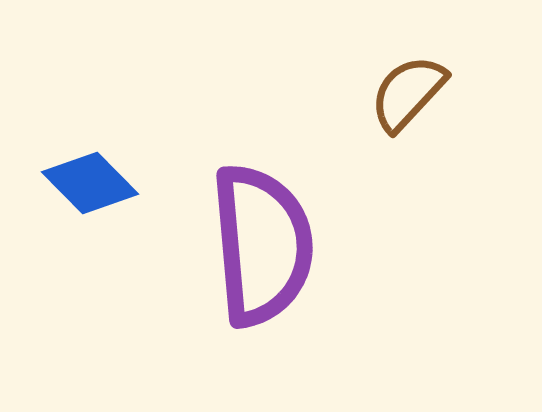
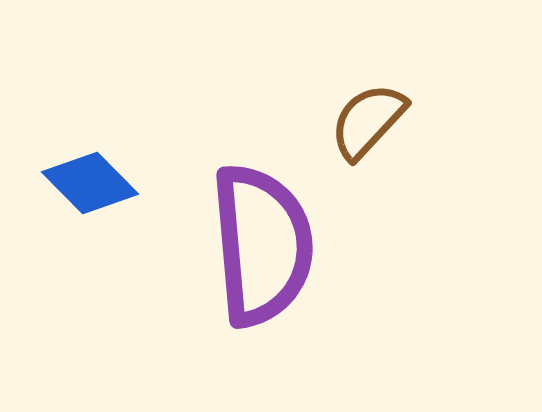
brown semicircle: moved 40 px left, 28 px down
